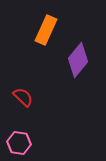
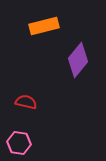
orange rectangle: moved 2 px left, 4 px up; rotated 52 degrees clockwise
red semicircle: moved 3 px right, 5 px down; rotated 30 degrees counterclockwise
